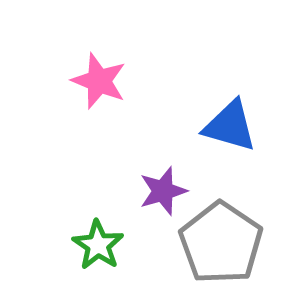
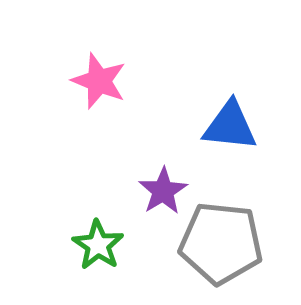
blue triangle: rotated 10 degrees counterclockwise
purple star: rotated 15 degrees counterclockwise
gray pentagon: rotated 28 degrees counterclockwise
